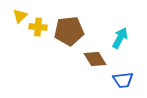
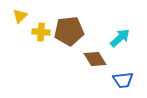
yellow cross: moved 3 px right, 5 px down
cyan arrow: rotated 20 degrees clockwise
